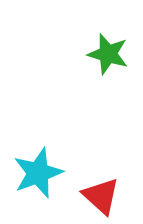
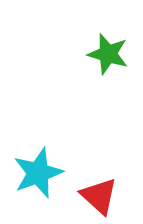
red triangle: moved 2 px left
